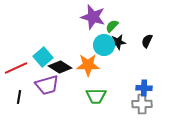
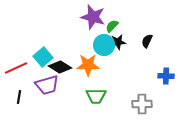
blue cross: moved 22 px right, 12 px up
